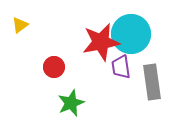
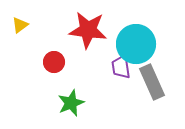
cyan circle: moved 5 px right, 10 px down
red star: moved 13 px left, 12 px up; rotated 18 degrees clockwise
red circle: moved 5 px up
gray rectangle: rotated 16 degrees counterclockwise
